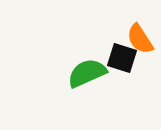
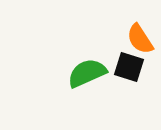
black square: moved 7 px right, 9 px down
